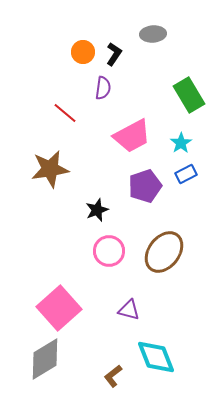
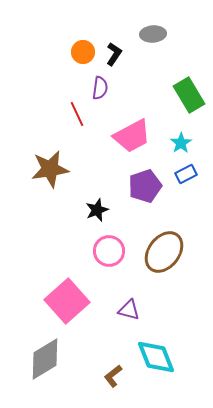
purple semicircle: moved 3 px left
red line: moved 12 px right, 1 px down; rotated 25 degrees clockwise
pink square: moved 8 px right, 7 px up
